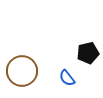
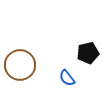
brown circle: moved 2 px left, 6 px up
